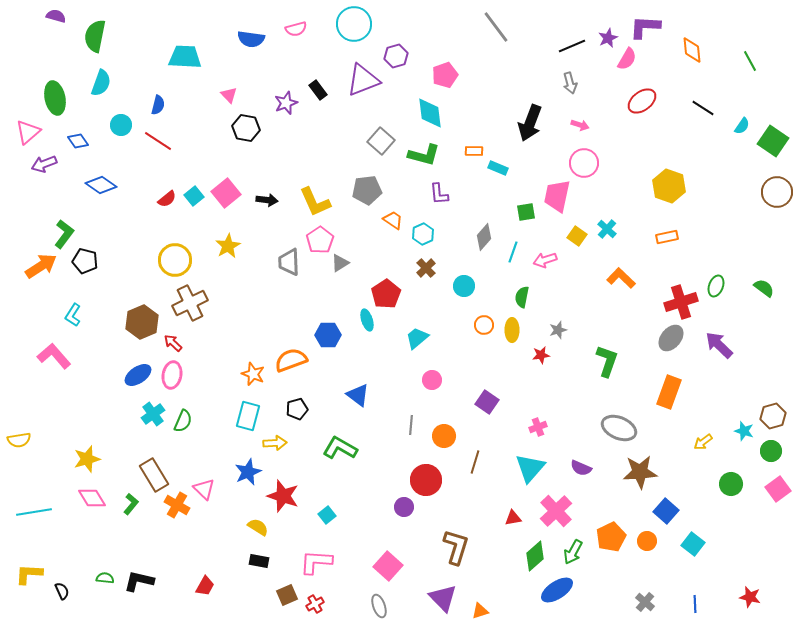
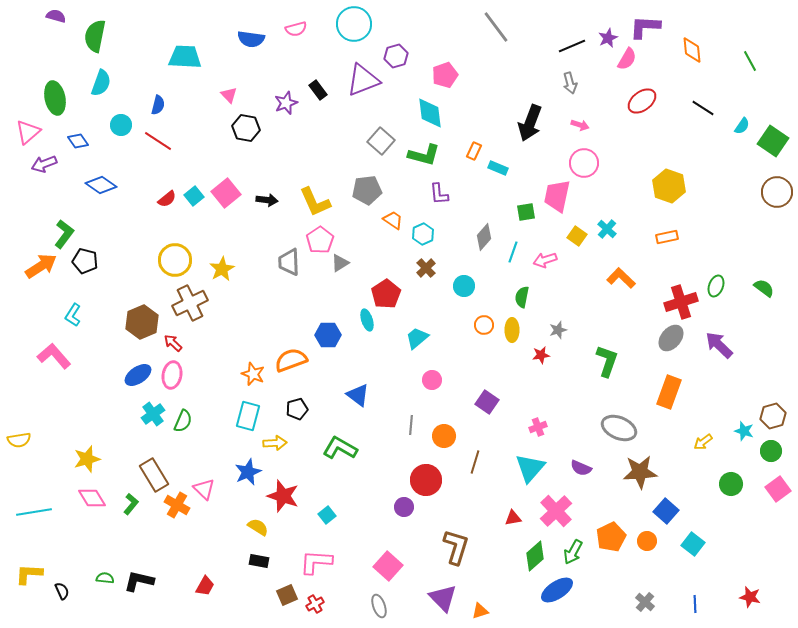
orange rectangle at (474, 151): rotated 66 degrees counterclockwise
yellow star at (228, 246): moved 6 px left, 23 px down
